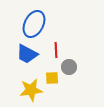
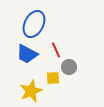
red line: rotated 21 degrees counterclockwise
yellow square: moved 1 px right
yellow star: moved 1 px down; rotated 15 degrees counterclockwise
